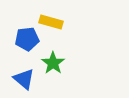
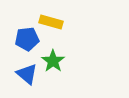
green star: moved 2 px up
blue triangle: moved 3 px right, 5 px up
